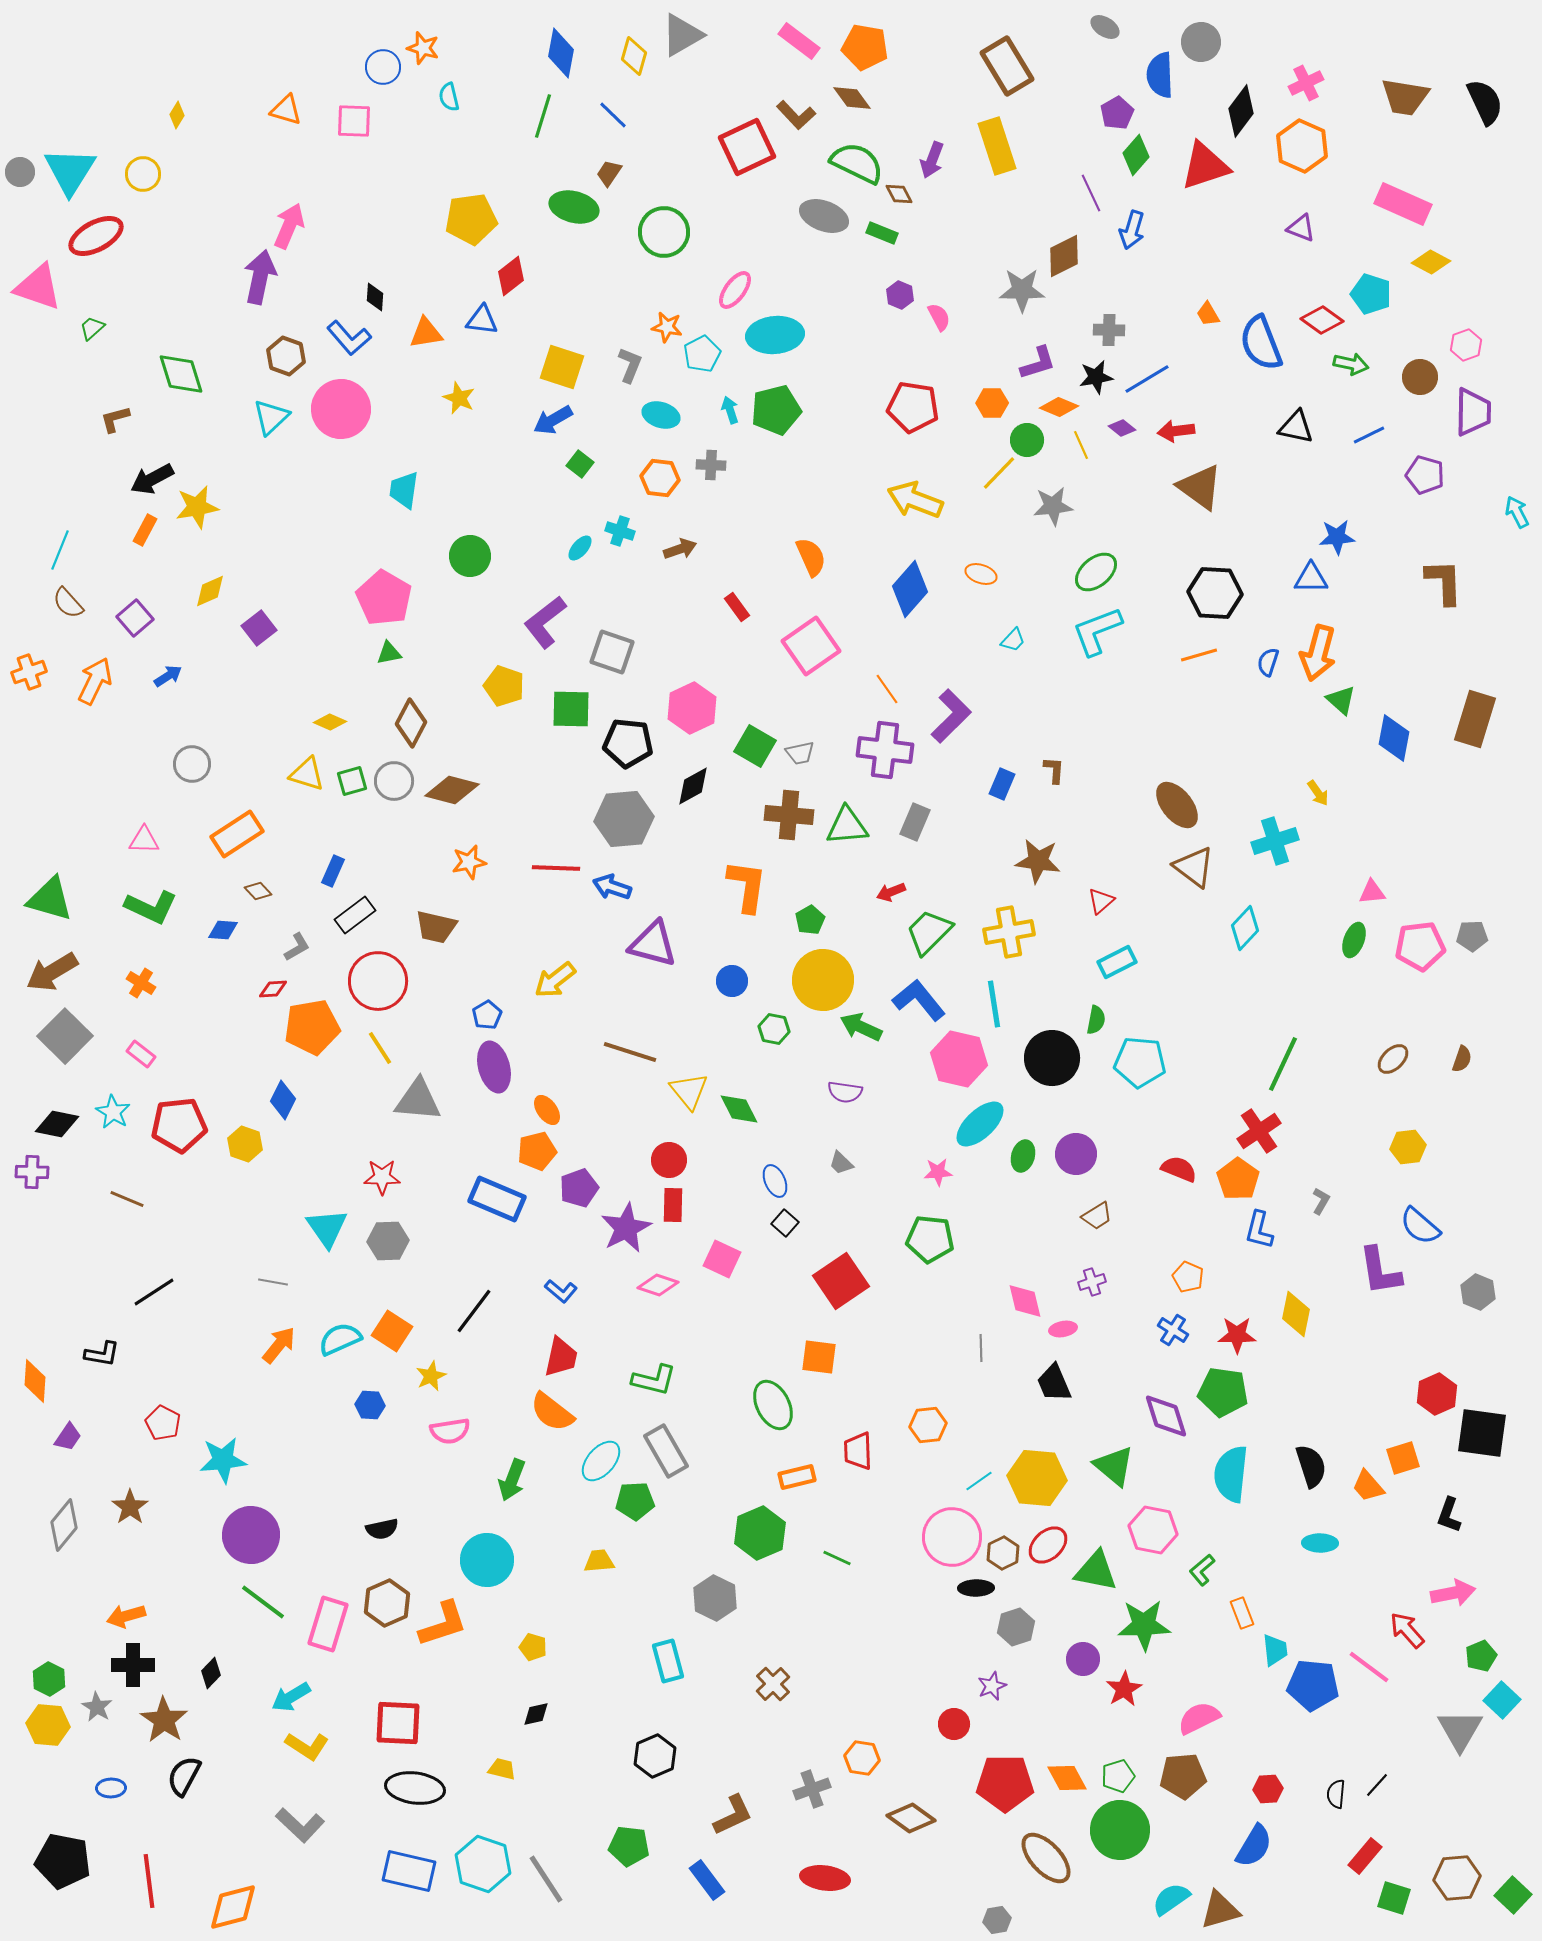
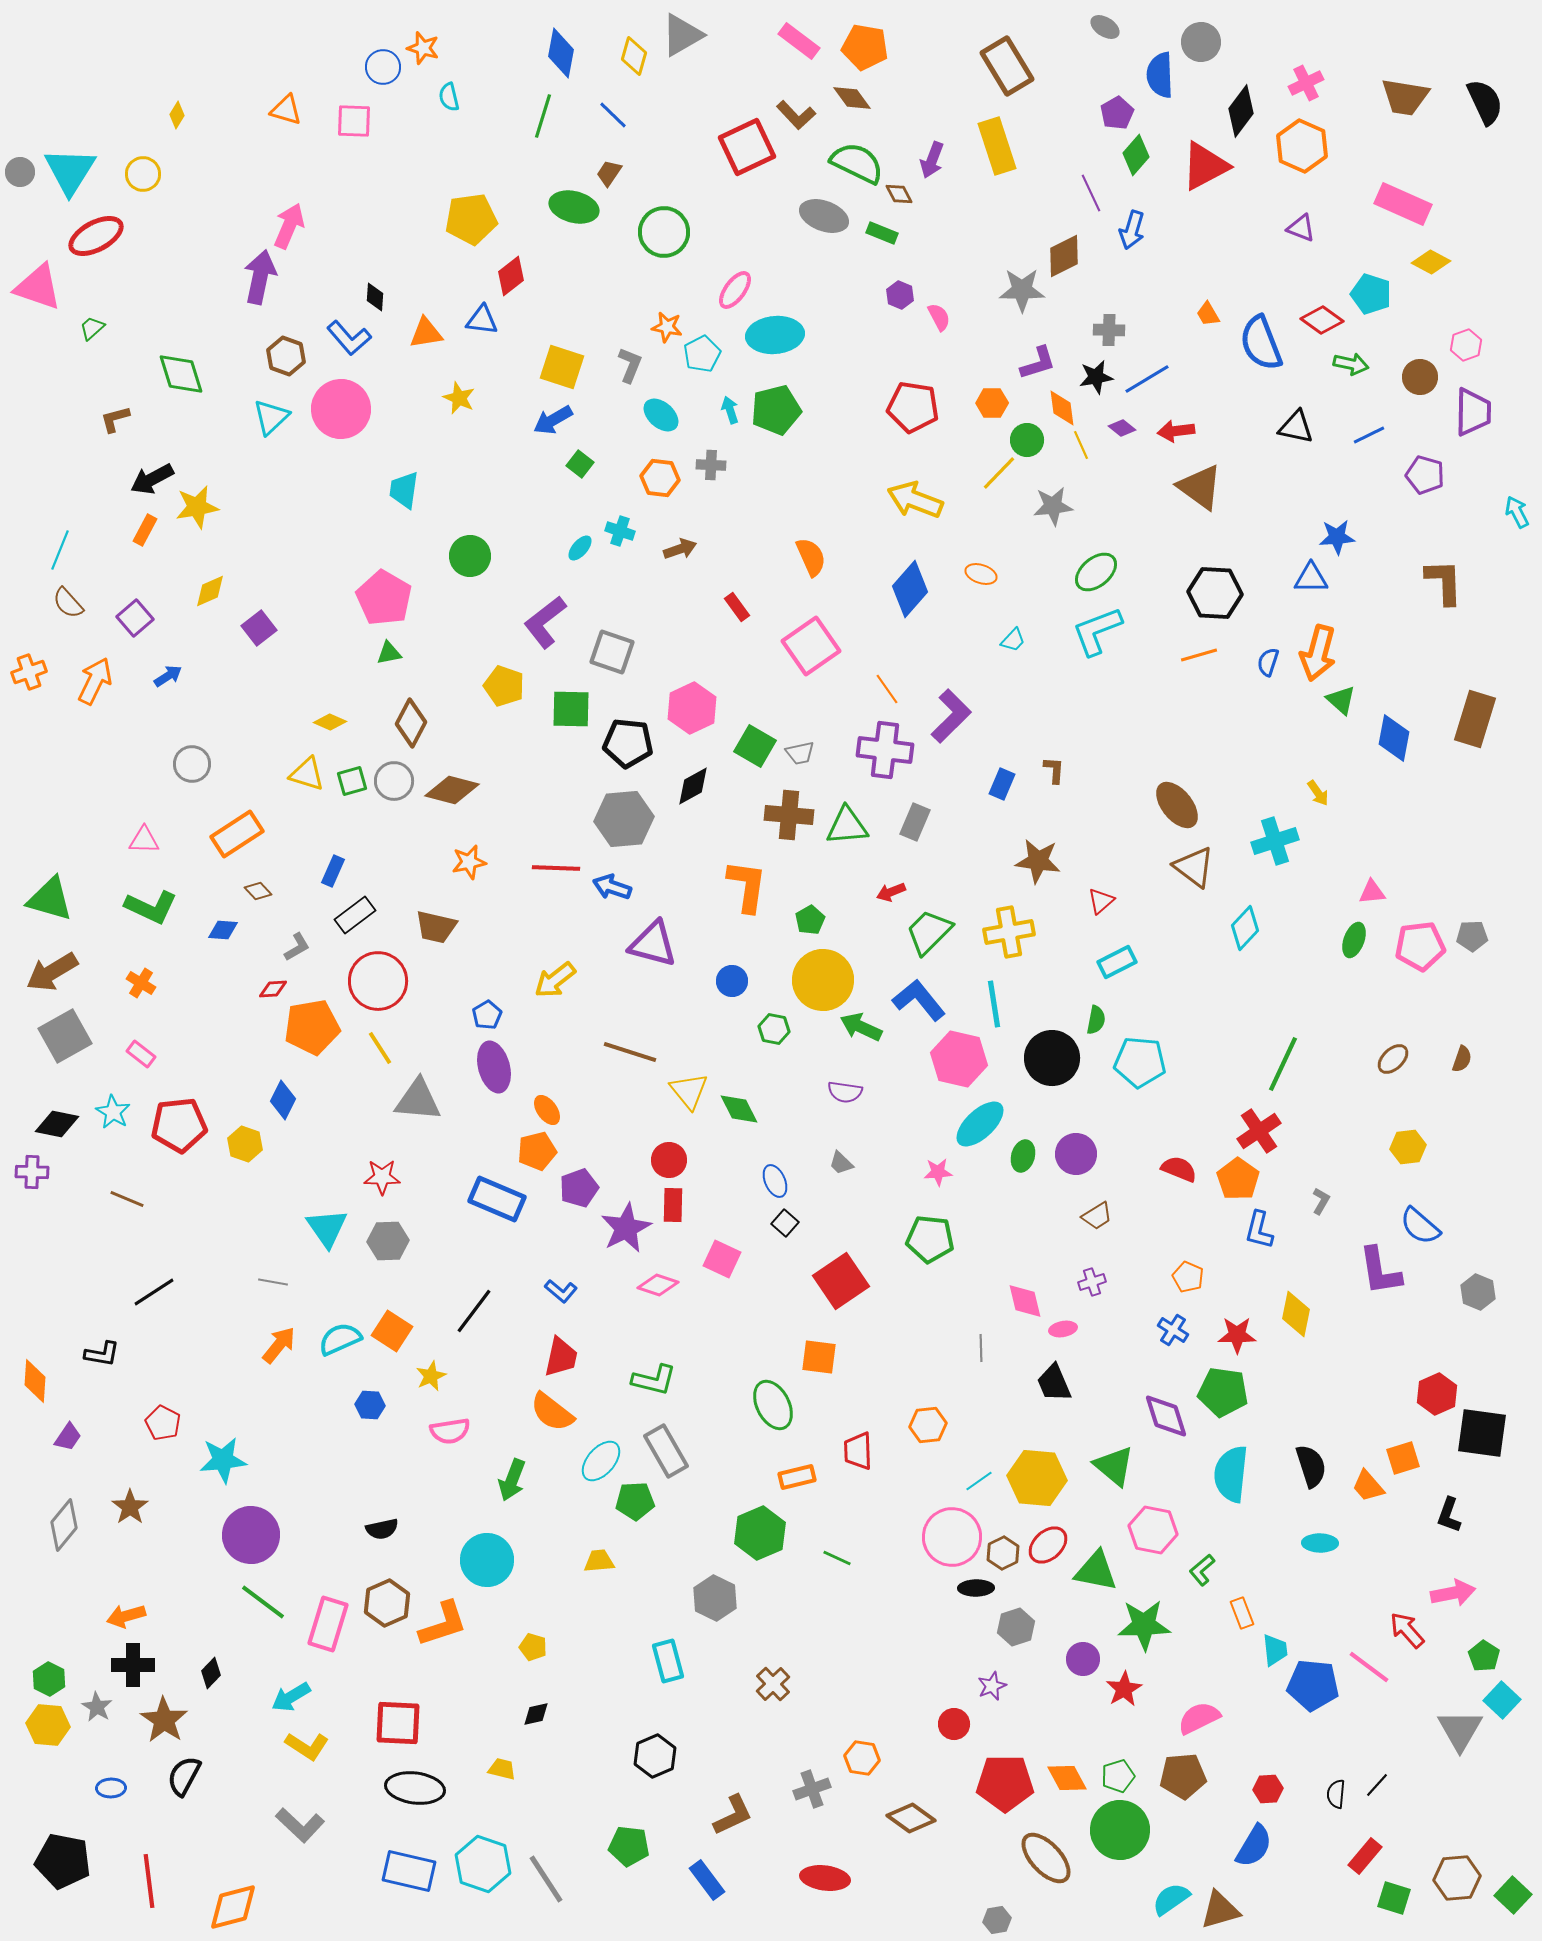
red triangle at (1205, 166): rotated 10 degrees counterclockwise
orange diamond at (1059, 407): moved 3 px right, 1 px down; rotated 60 degrees clockwise
cyan ellipse at (661, 415): rotated 24 degrees clockwise
gray square at (65, 1036): rotated 16 degrees clockwise
green pentagon at (1481, 1656): moved 3 px right; rotated 16 degrees counterclockwise
